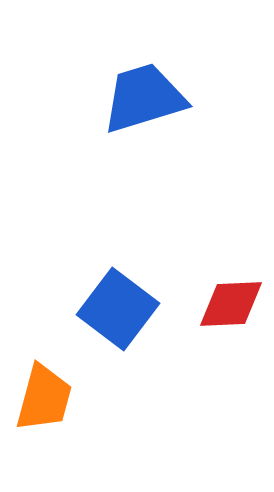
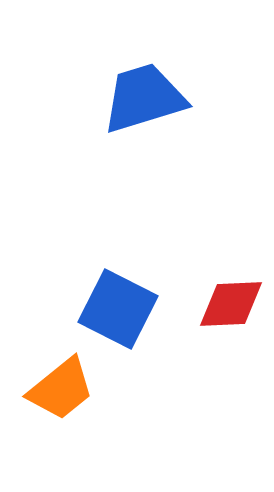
blue square: rotated 10 degrees counterclockwise
orange trapezoid: moved 17 px right, 9 px up; rotated 36 degrees clockwise
